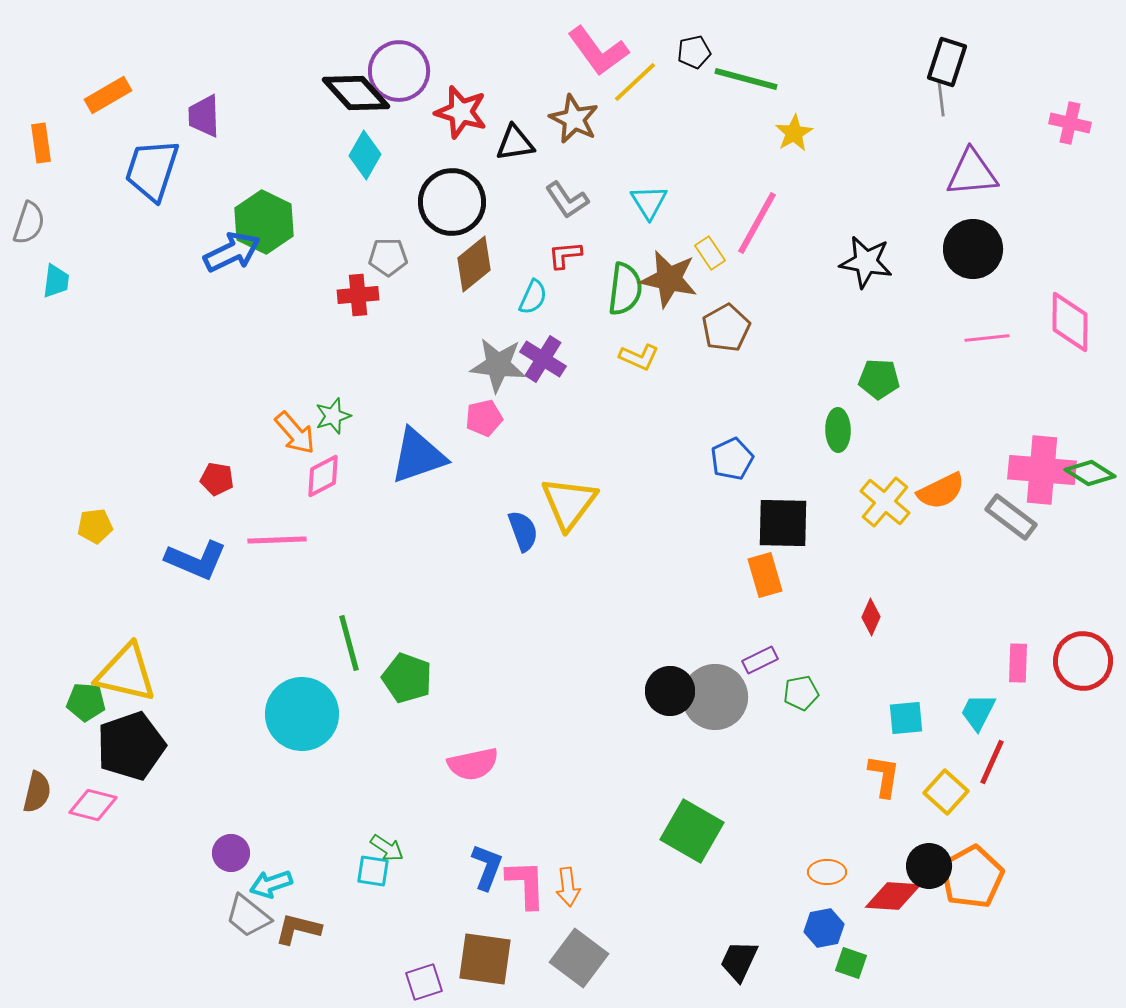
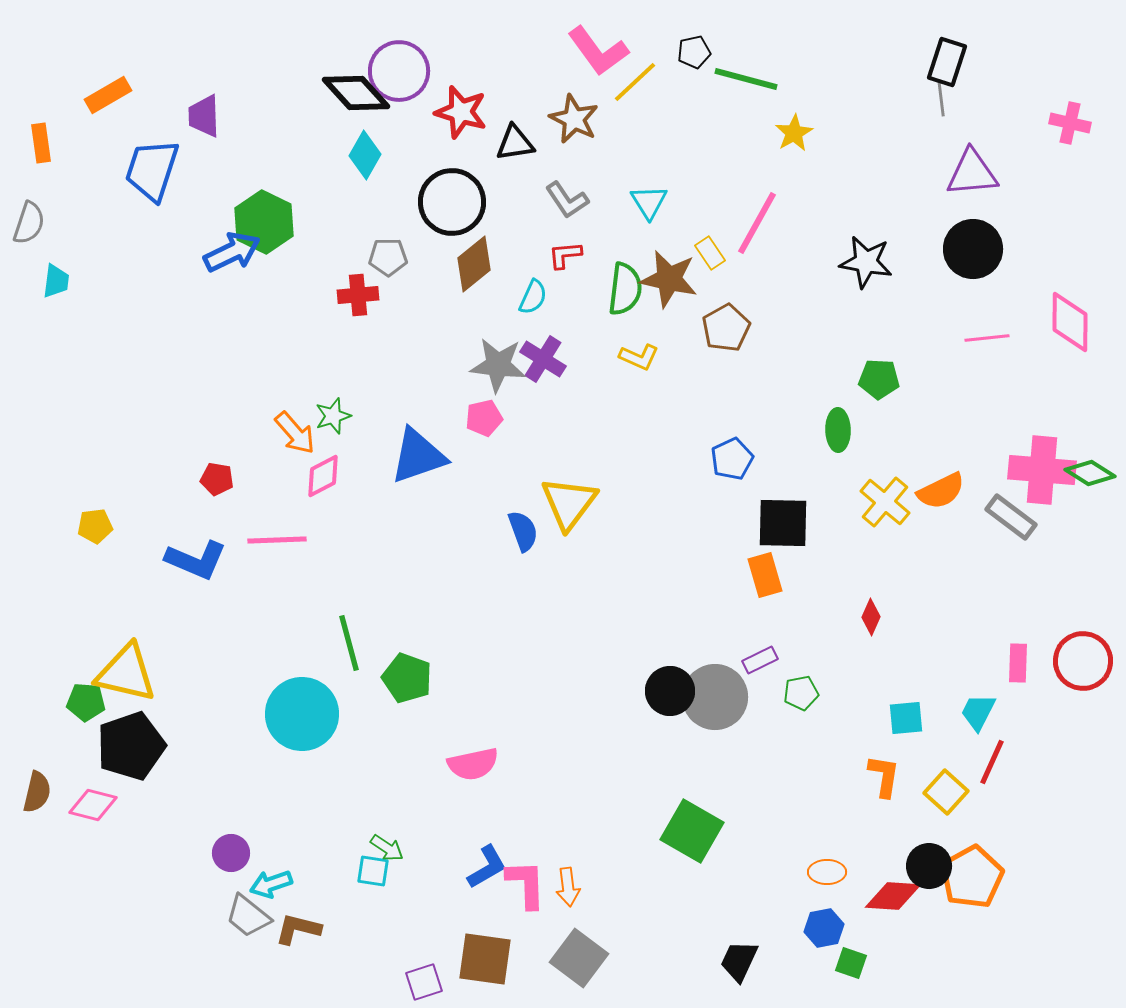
blue L-shape at (487, 867): rotated 39 degrees clockwise
